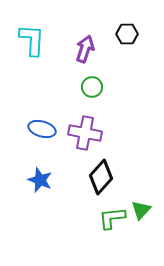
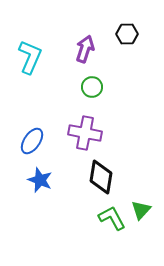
cyan L-shape: moved 2 px left, 17 px down; rotated 20 degrees clockwise
blue ellipse: moved 10 px left, 12 px down; rotated 72 degrees counterclockwise
black diamond: rotated 32 degrees counterclockwise
green L-shape: rotated 68 degrees clockwise
